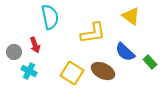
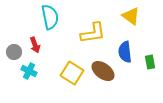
blue semicircle: rotated 40 degrees clockwise
green rectangle: rotated 32 degrees clockwise
brown ellipse: rotated 10 degrees clockwise
